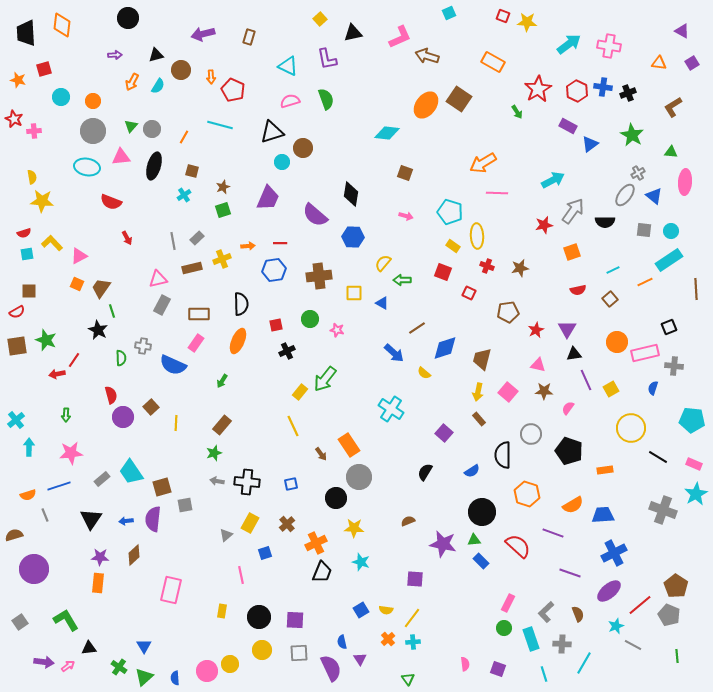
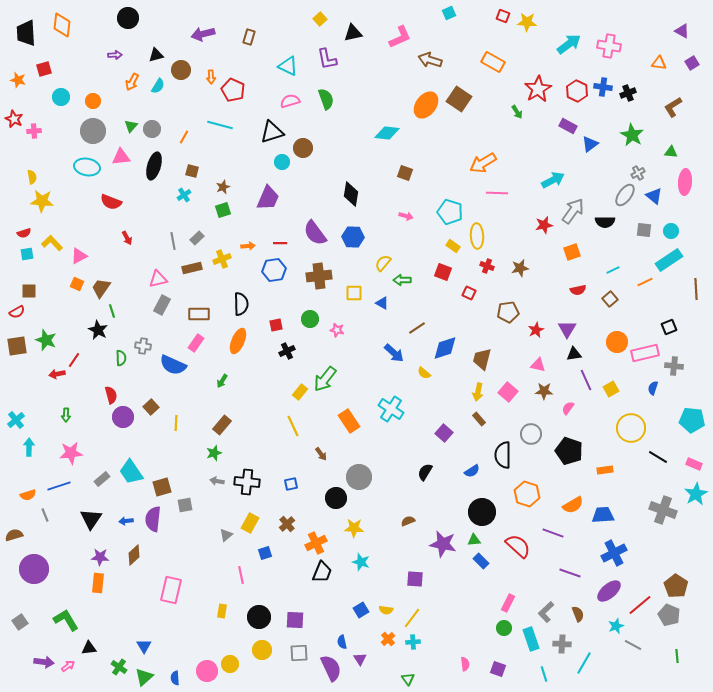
brown arrow at (427, 56): moved 3 px right, 4 px down
purple semicircle at (315, 215): moved 18 px down; rotated 12 degrees clockwise
orange rectangle at (349, 445): moved 24 px up
